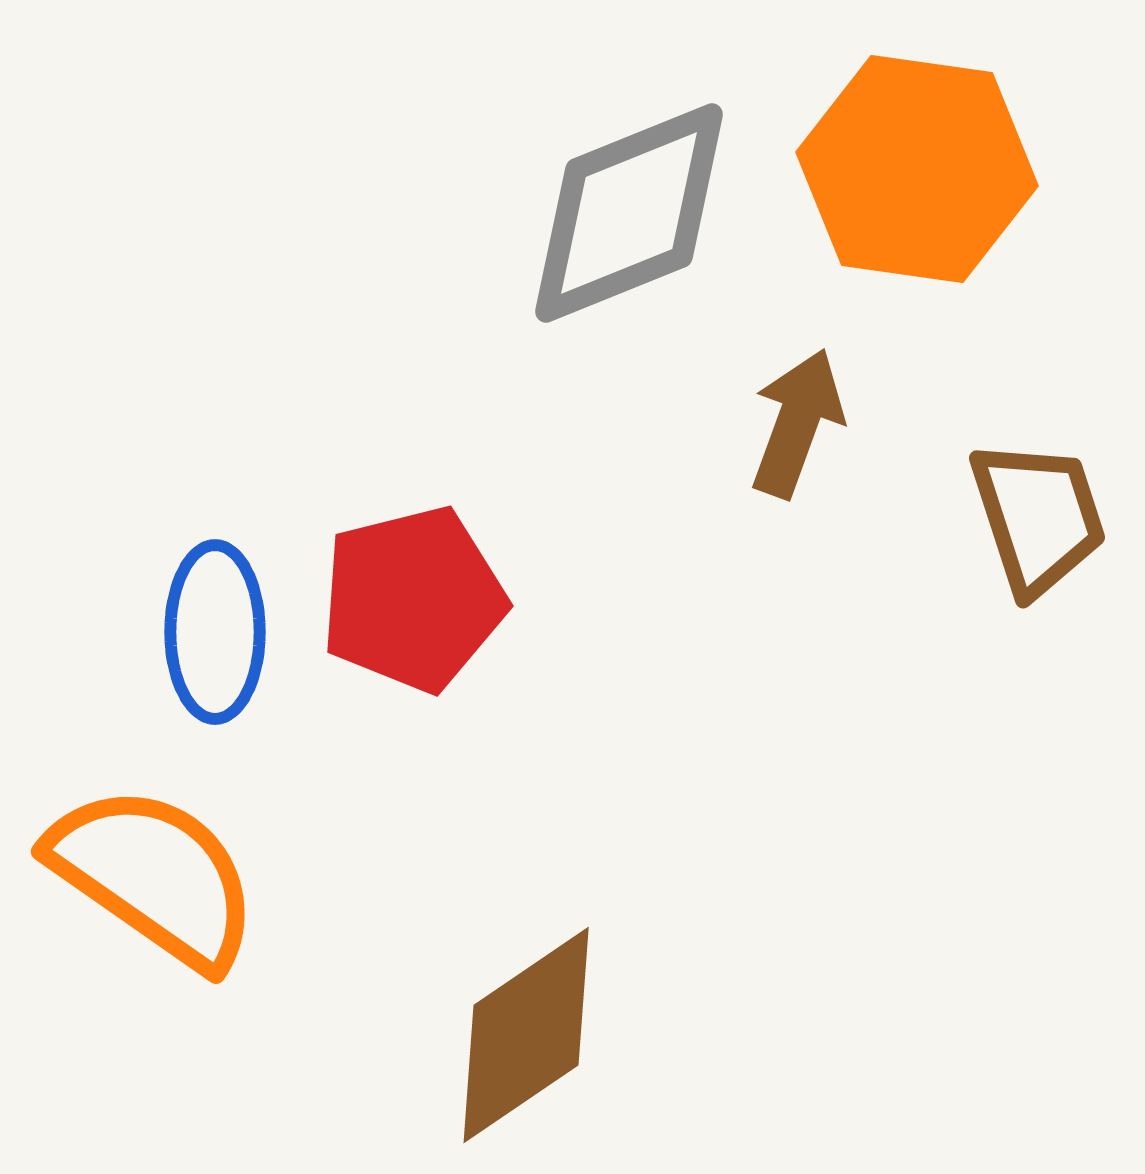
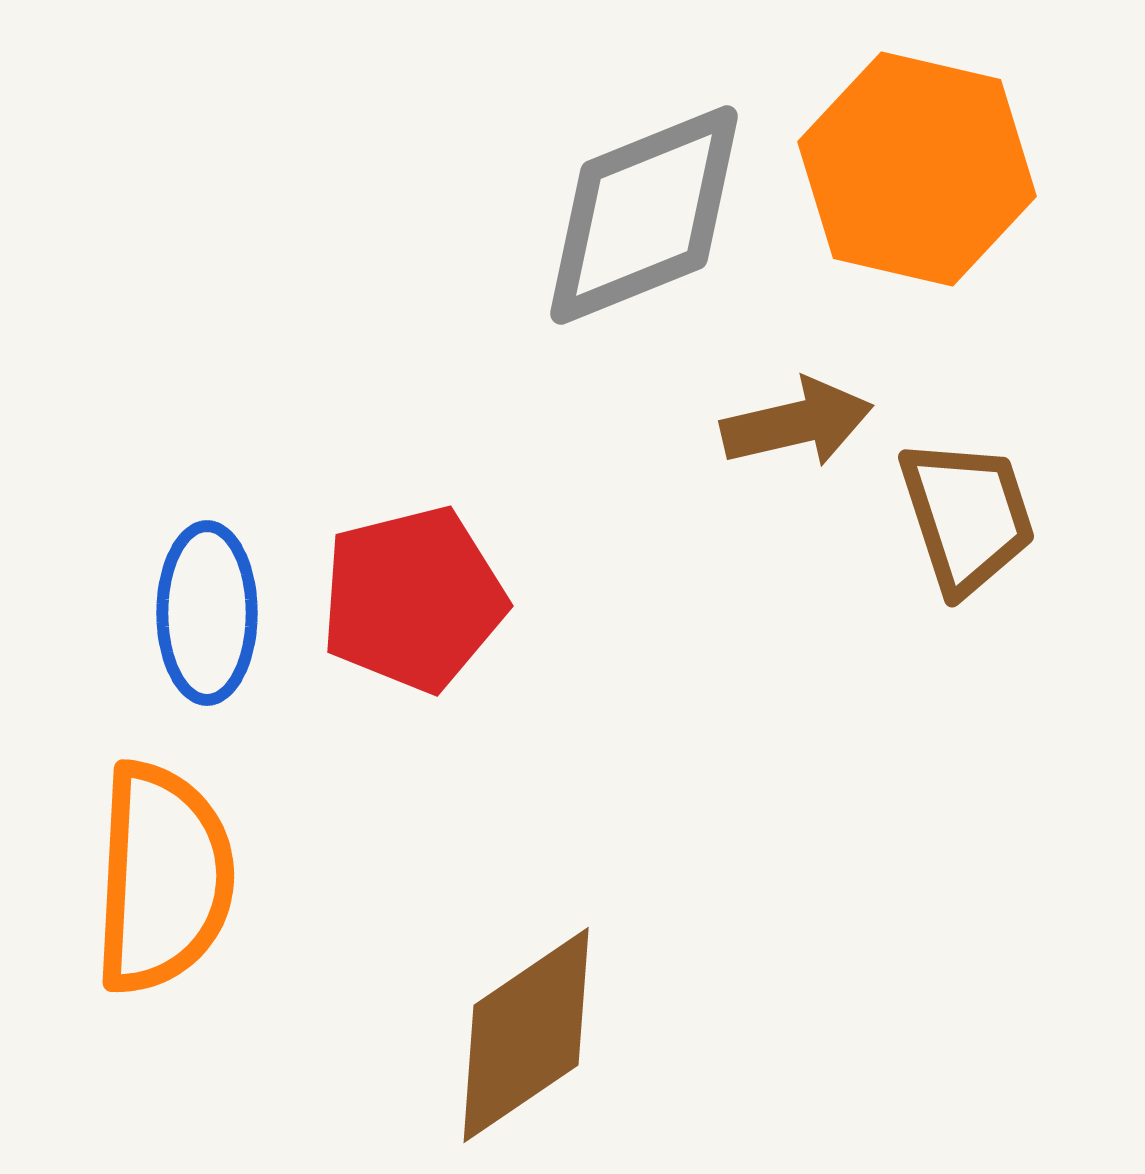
orange hexagon: rotated 5 degrees clockwise
gray diamond: moved 15 px right, 2 px down
brown arrow: rotated 57 degrees clockwise
brown trapezoid: moved 71 px left, 1 px up
blue ellipse: moved 8 px left, 19 px up
orange semicircle: moved 9 px right, 2 px down; rotated 58 degrees clockwise
